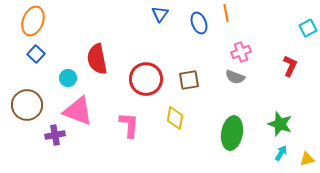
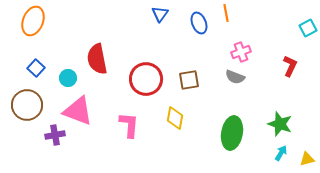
blue square: moved 14 px down
